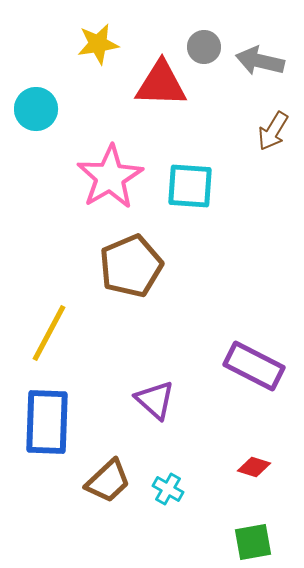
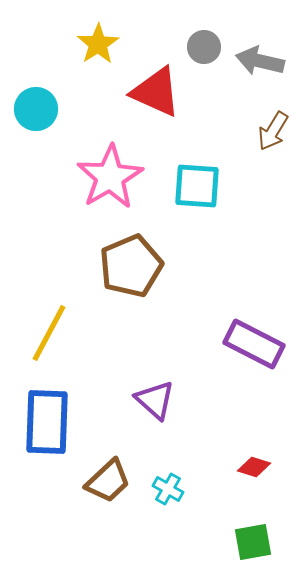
yellow star: rotated 24 degrees counterclockwise
red triangle: moved 5 px left, 8 px down; rotated 22 degrees clockwise
cyan square: moved 7 px right
purple rectangle: moved 22 px up
